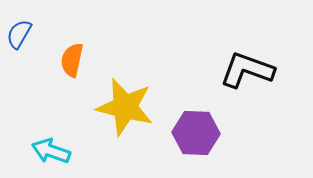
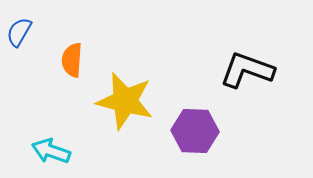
blue semicircle: moved 2 px up
orange semicircle: rotated 8 degrees counterclockwise
yellow star: moved 6 px up
purple hexagon: moved 1 px left, 2 px up
